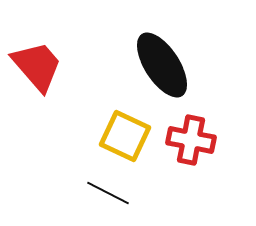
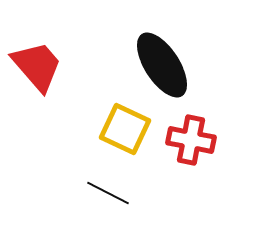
yellow square: moved 7 px up
